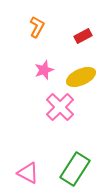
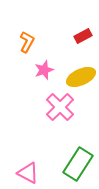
orange L-shape: moved 10 px left, 15 px down
green rectangle: moved 3 px right, 5 px up
